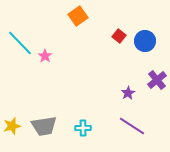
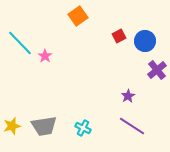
red square: rotated 24 degrees clockwise
purple cross: moved 10 px up
purple star: moved 3 px down
cyan cross: rotated 28 degrees clockwise
